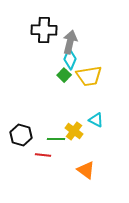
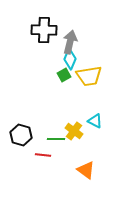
green square: rotated 16 degrees clockwise
cyan triangle: moved 1 px left, 1 px down
